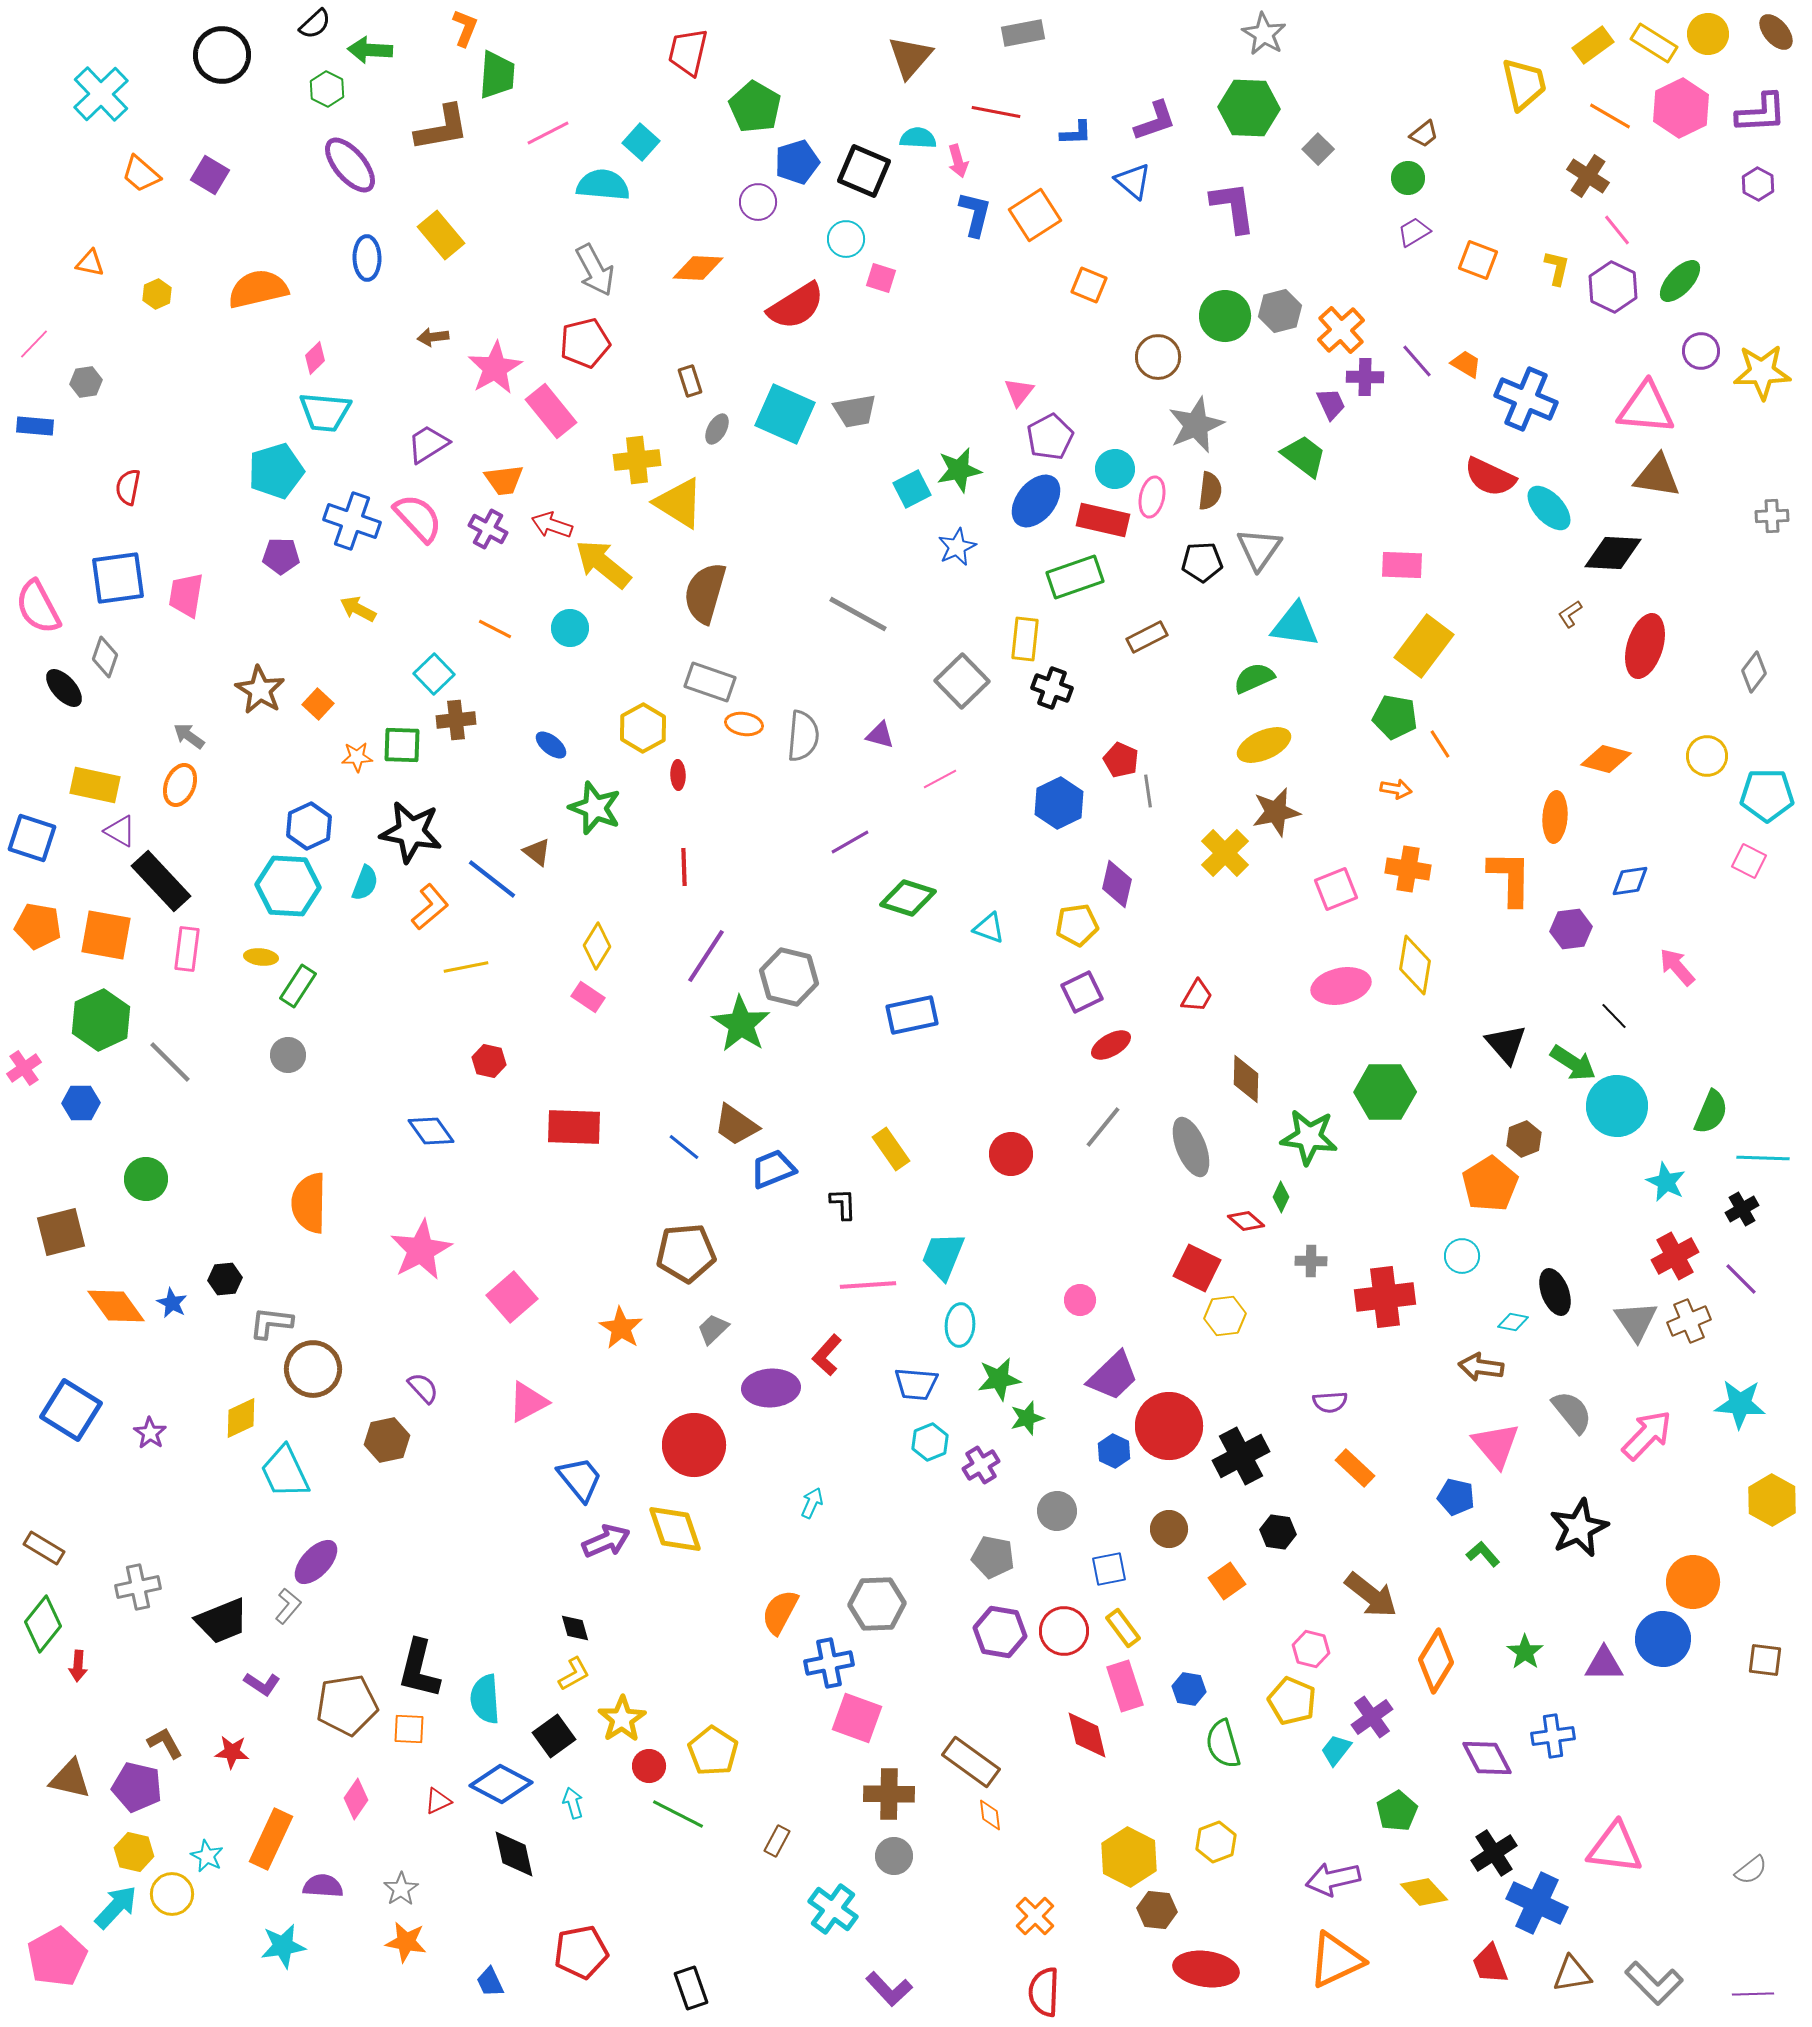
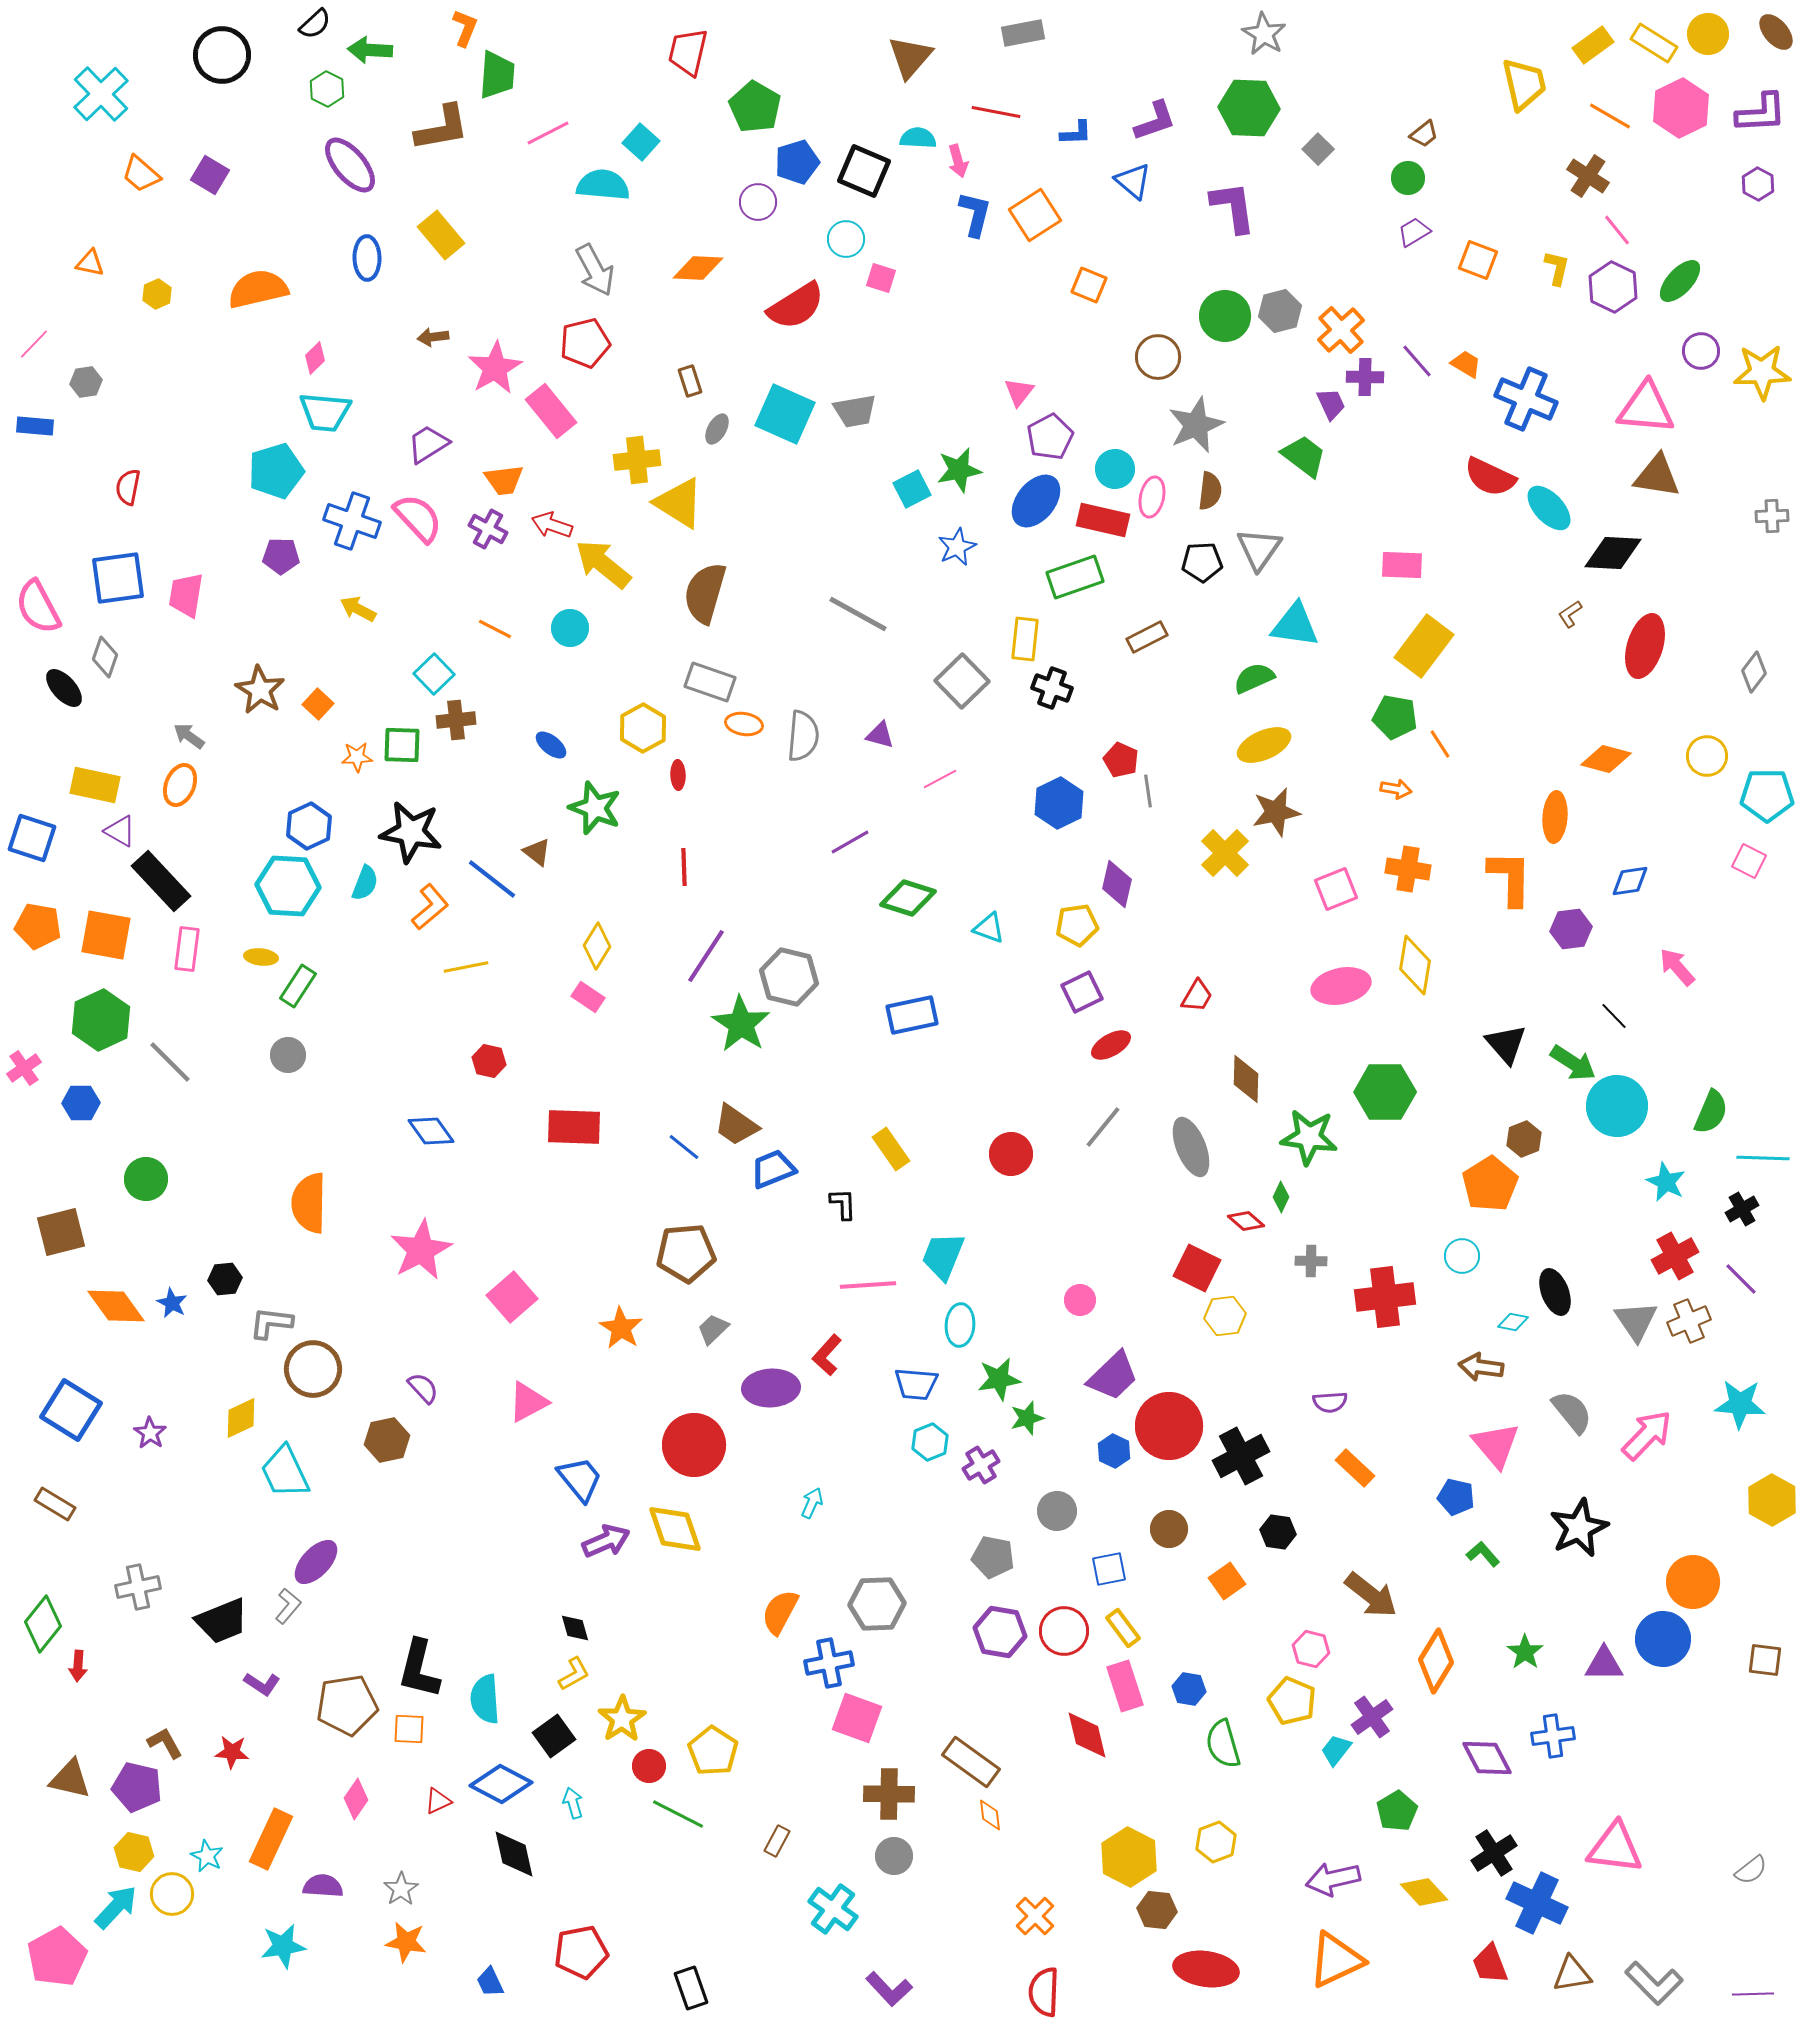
brown rectangle at (44, 1548): moved 11 px right, 44 px up
